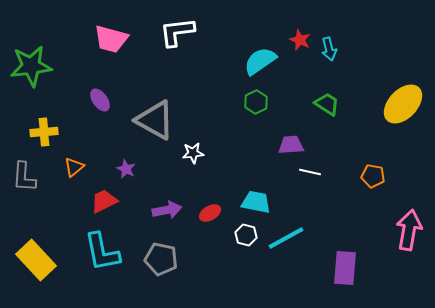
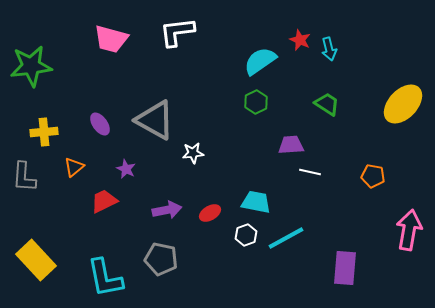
purple ellipse: moved 24 px down
white hexagon: rotated 25 degrees clockwise
cyan L-shape: moved 3 px right, 26 px down
